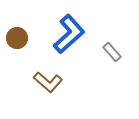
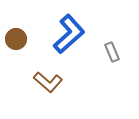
brown circle: moved 1 px left, 1 px down
gray rectangle: rotated 18 degrees clockwise
